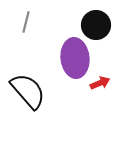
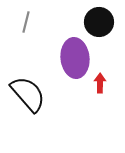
black circle: moved 3 px right, 3 px up
red arrow: rotated 66 degrees counterclockwise
black semicircle: moved 3 px down
